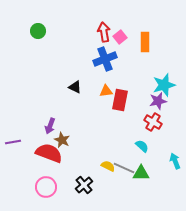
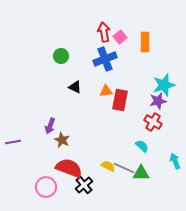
green circle: moved 23 px right, 25 px down
red semicircle: moved 20 px right, 15 px down
